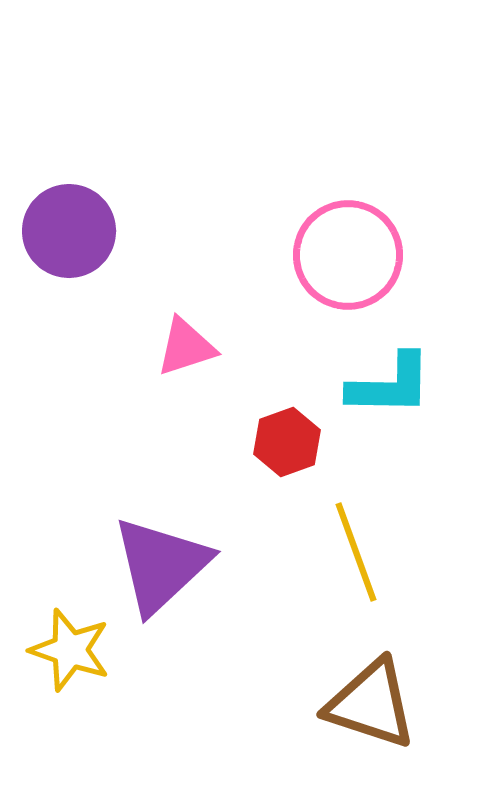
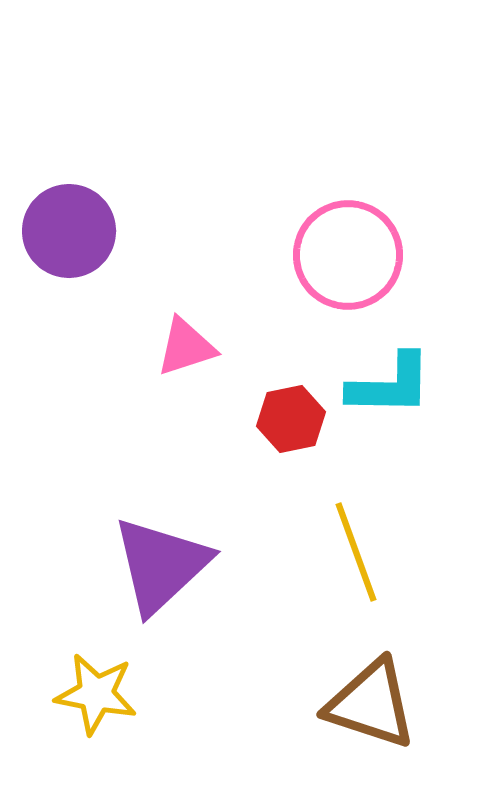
red hexagon: moved 4 px right, 23 px up; rotated 8 degrees clockwise
yellow star: moved 26 px right, 44 px down; rotated 8 degrees counterclockwise
